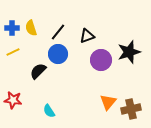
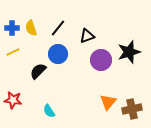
black line: moved 4 px up
brown cross: moved 1 px right
